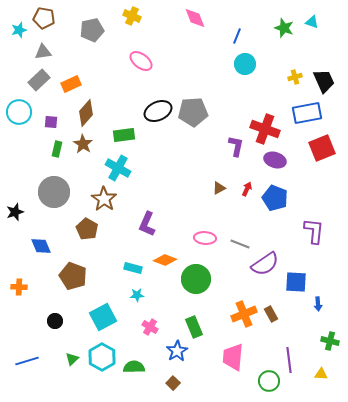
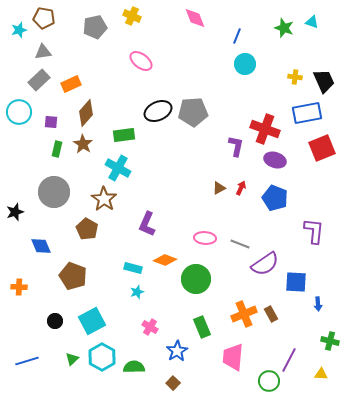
gray pentagon at (92, 30): moved 3 px right, 3 px up
yellow cross at (295, 77): rotated 24 degrees clockwise
red arrow at (247, 189): moved 6 px left, 1 px up
cyan star at (137, 295): moved 3 px up; rotated 16 degrees counterclockwise
cyan square at (103, 317): moved 11 px left, 4 px down
green rectangle at (194, 327): moved 8 px right
purple line at (289, 360): rotated 35 degrees clockwise
